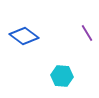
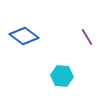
purple line: moved 4 px down
